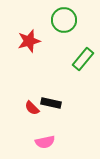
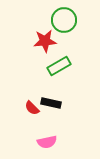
red star: moved 16 px right; rotated 10 degrees clockwise
green rectangle: moved 24 px left, 7 px down; rotated 20 degrees clockwise
pink semicircle: moved 2 px right
